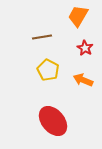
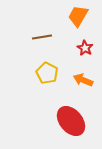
yellow pentagon: moved 1 px left, 3 px down
red ellipse: moved 18 px right
